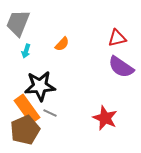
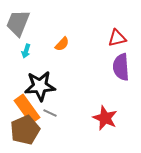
purple semicircle: rotated 52 degrees clockwise
